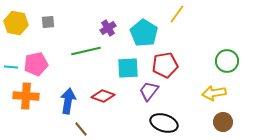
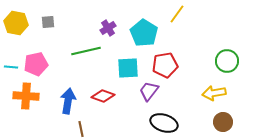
brown line: rotated 28 degrees clockwise
